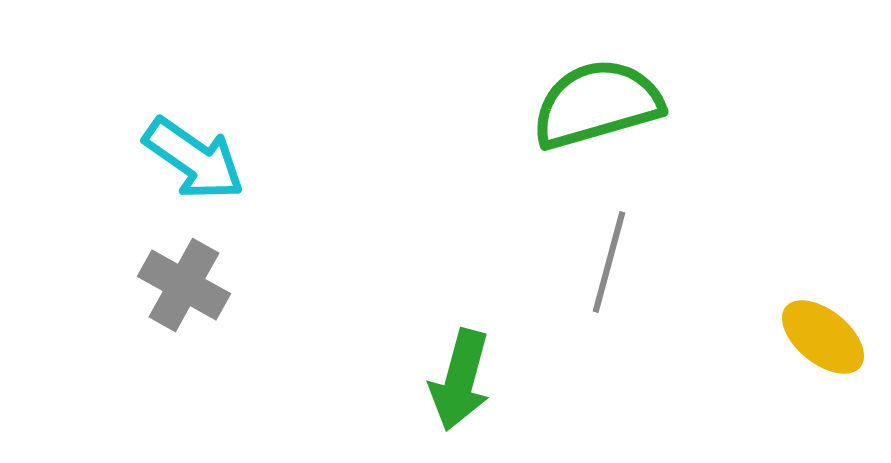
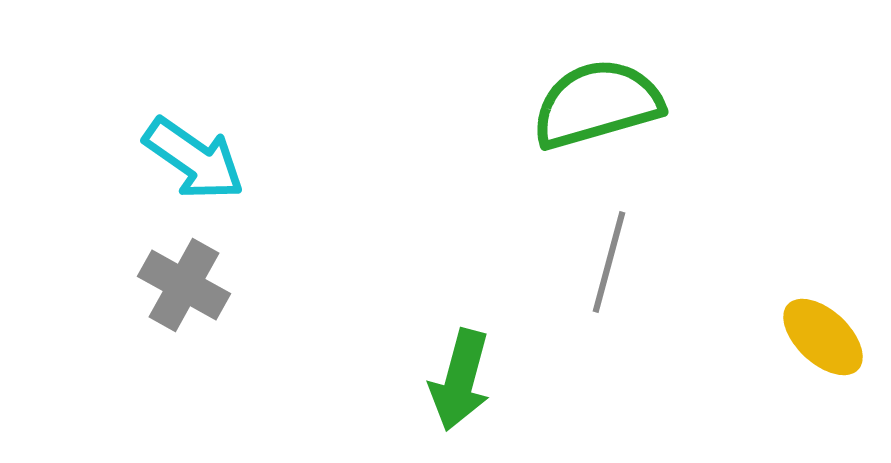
yellow ellipse: rotated 4 degrees clockwise
